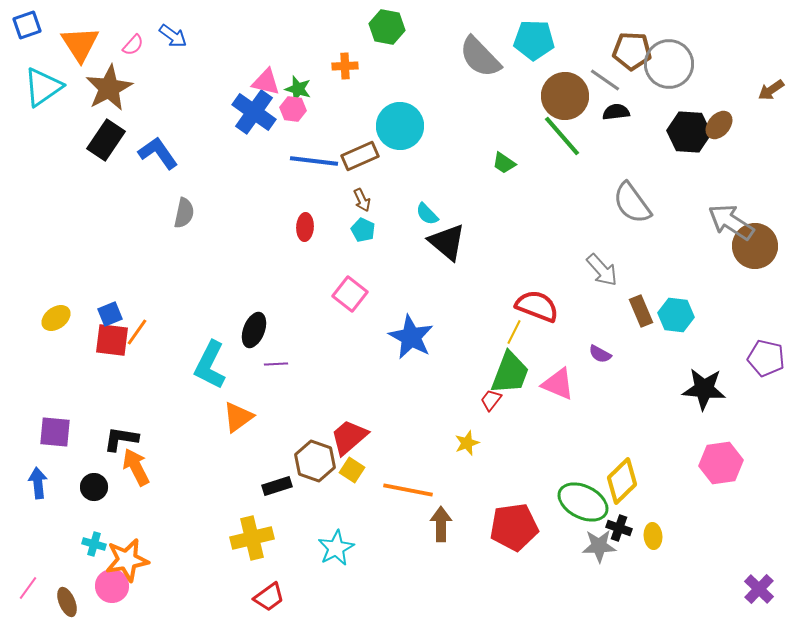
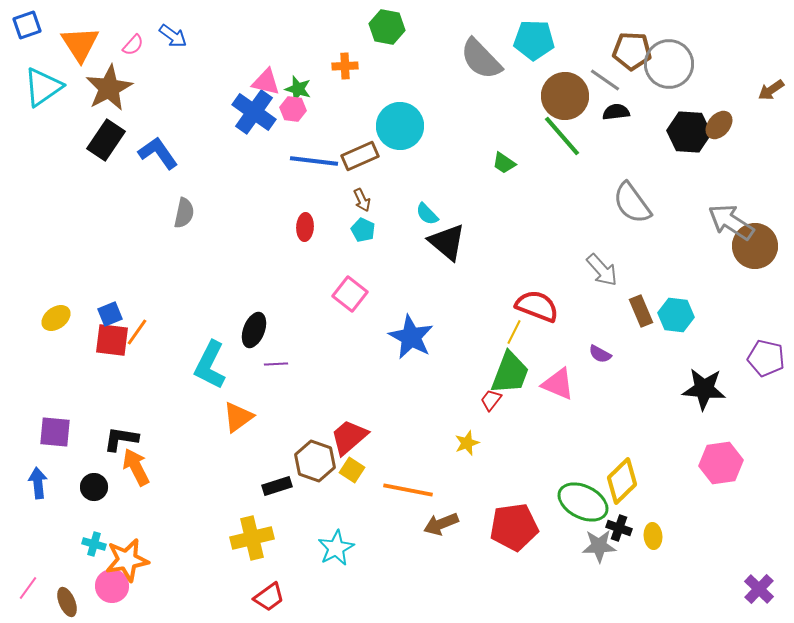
gray semicircle at (480, 57): moved 1 px right, 2 px down
brown arrow at (441, 524): rotated 112 degrees counterclockwise
